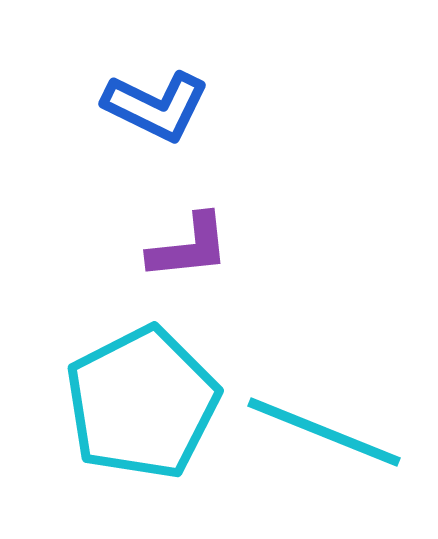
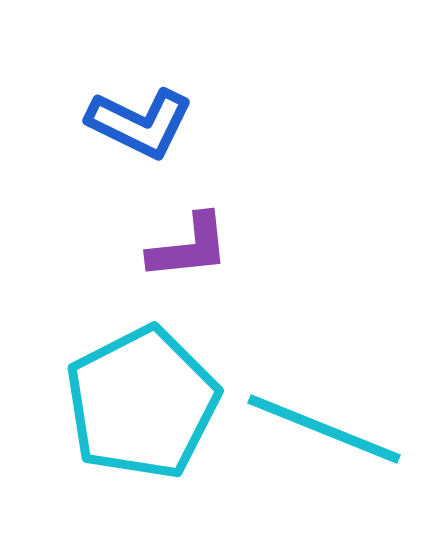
blue L-shape: moved 16 px left, 17 px down
cyan line: moved 3 px up
